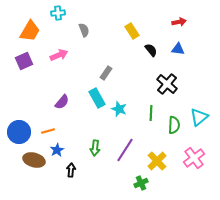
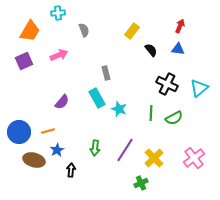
red arrow: moved 1 px right, 4 px down; rotated 56 degrees counterclockwise
yellow rectangle: rotated 70 degrees clockwise
gray rectangle: rotated 48 degrees counterclockwise
black cross: rotated 15 degrees counterclockwise
cyan triangle: moved 29 px up
green semicircle: moved 7 px up; rotated 60 degrees clockwise
yellow cross: moved 3 px left, 3 px up
